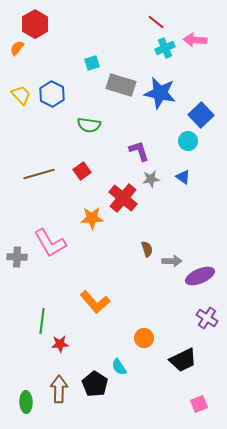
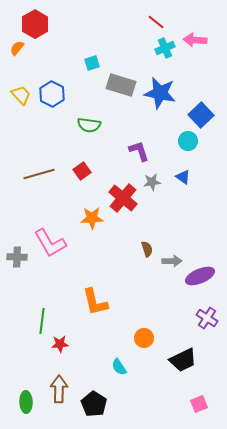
gray star: moved 1 px right, 3 px down
orange L-shape: rotated 28 degrees clockwise
black pentagon: moved 1 px left, 20 px down
